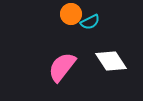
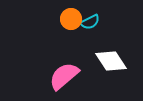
orange circle: moved 5 px down
pink semicircle: moved 2 px right, 9 px down; rotated 12 degrees clockwise
